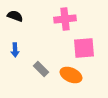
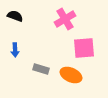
pink cross: rotated 25 degrees counterclockwise
gray rectangle: rotated 28 degrees counterclockwise
